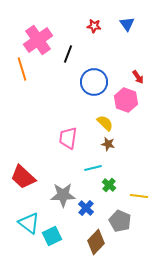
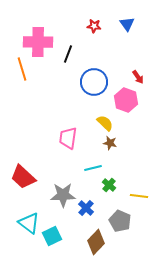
pink cross: moved 2 px down; rotated 36 degrees clockwise
brown star: moved 2 px right, 1 px up
